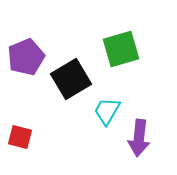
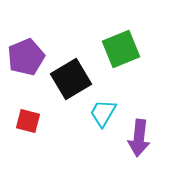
green square: rotated 6 degrees counterclockwise
cyan trapezoid: moved 4 px left, 2 px down
red square: moved 8 px right, 16 px up
